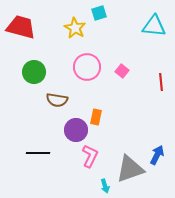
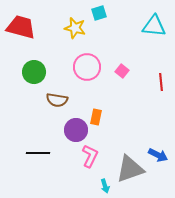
yellow star: rotated 15 degrees counterclockwise
blue arrow: moved 1 px right; rotated 90 degrees clockwise
